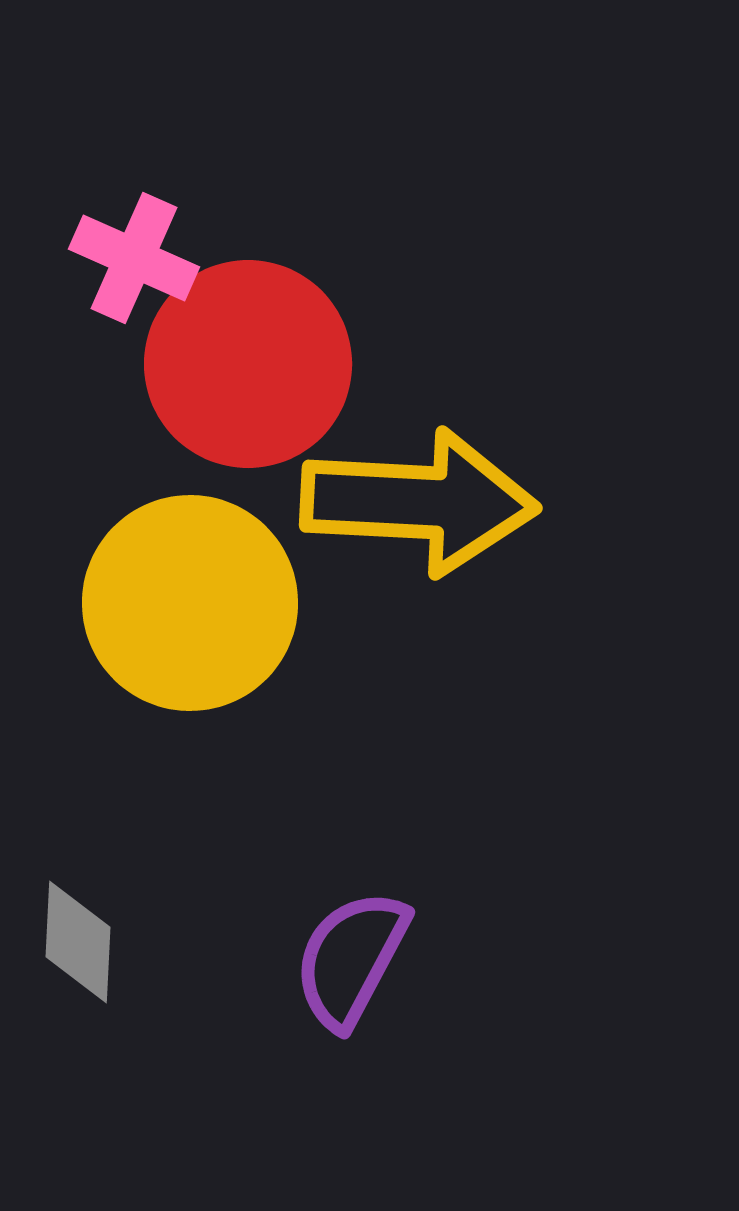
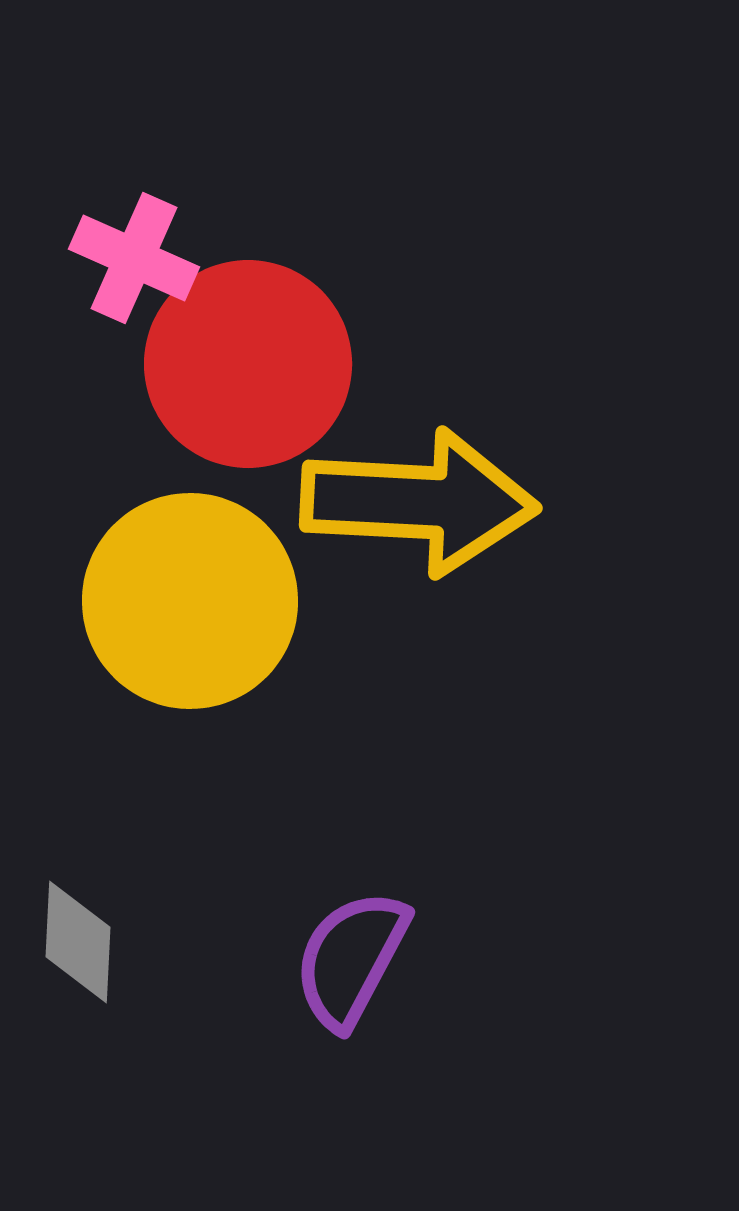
yellow circle: moved 2 px up
